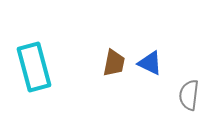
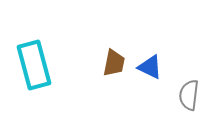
blue triangle: moved 4 px down
cyan rectangle: moved 2 px up
